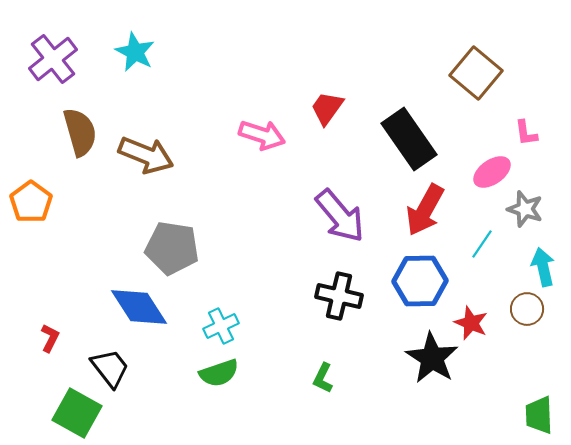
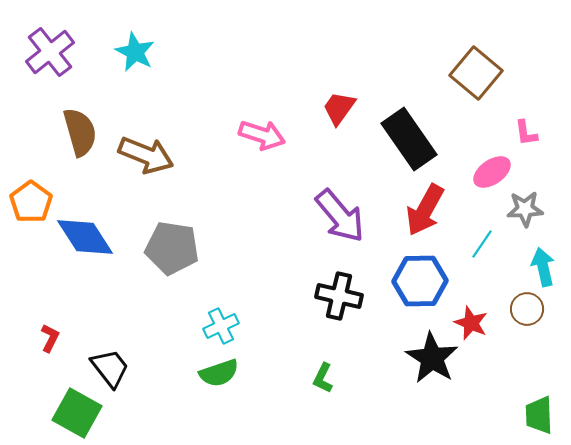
purple cross: moved 3 px left, 7 px up
red trapezoid: moved 12 px right
gray star: rotated 21 degrees counterclockwise
blue diamond: moved 54 px left, 70 px up
